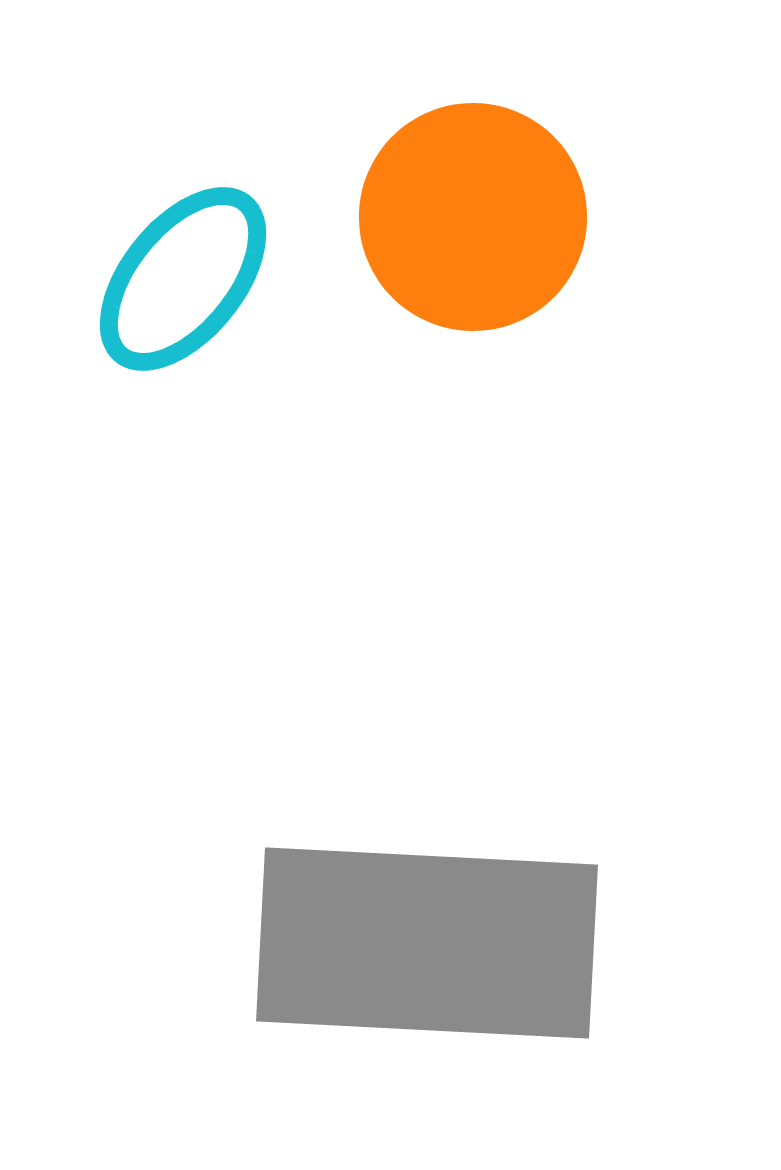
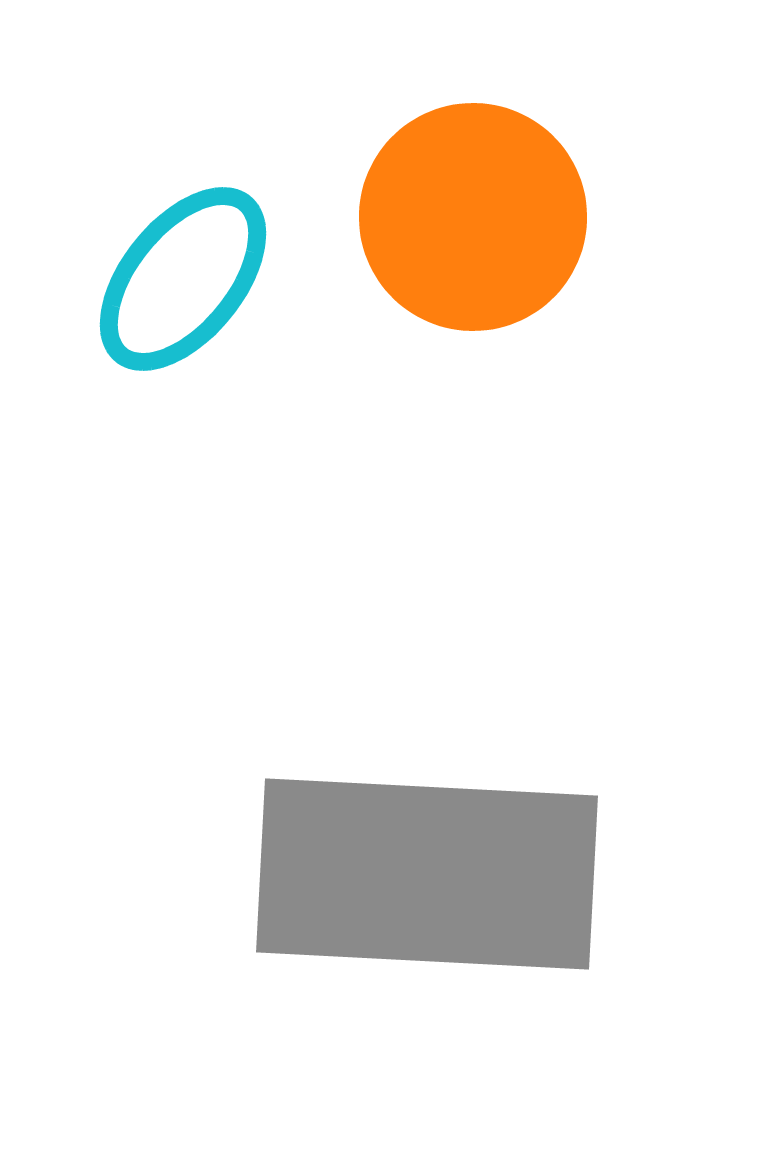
gray rectangle: moved 69 px up
